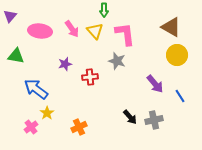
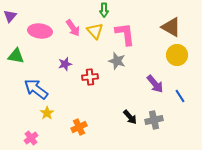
pink arrow: moved 1 px right, 1 px up
pink cross: moved 11 px down
